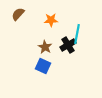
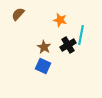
orange star: moved 9 px right; rotated 16 degrees clockwise
cyan line: moved 4 px right, 1 px down
brown star: moved 1 px left
